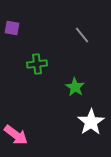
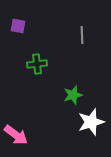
purple square: moved 6 px right, 2 px up
gray line: rotated 36 degrees clockwise
green star: moved 2 px left, 8 px down; rotated 24 degrees clockwise
white star: rotated 16 degrees clockwise
